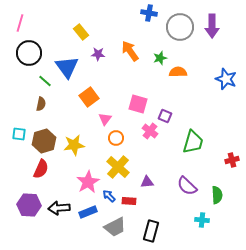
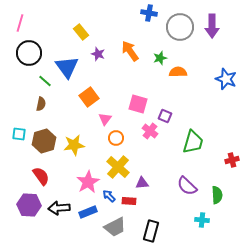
purple star: rotated 16 degrees clockwise
red semicircle: moved 7 px down; rotated 60 degrees counterclockwise
purple triangle: moved 5 px left, 1 px down
